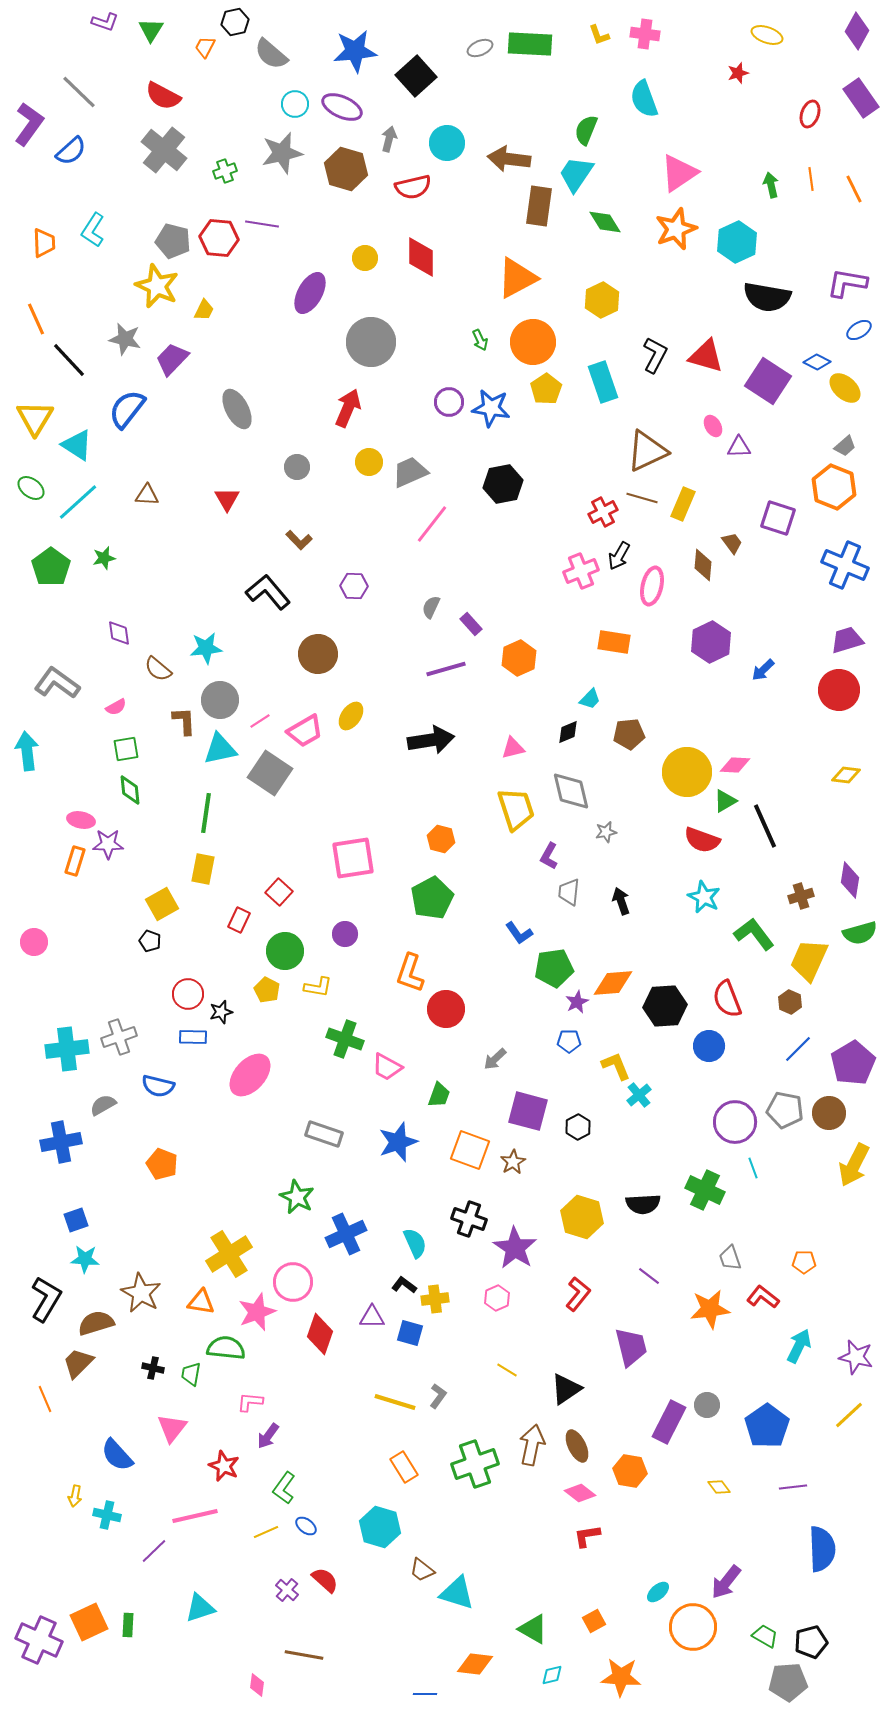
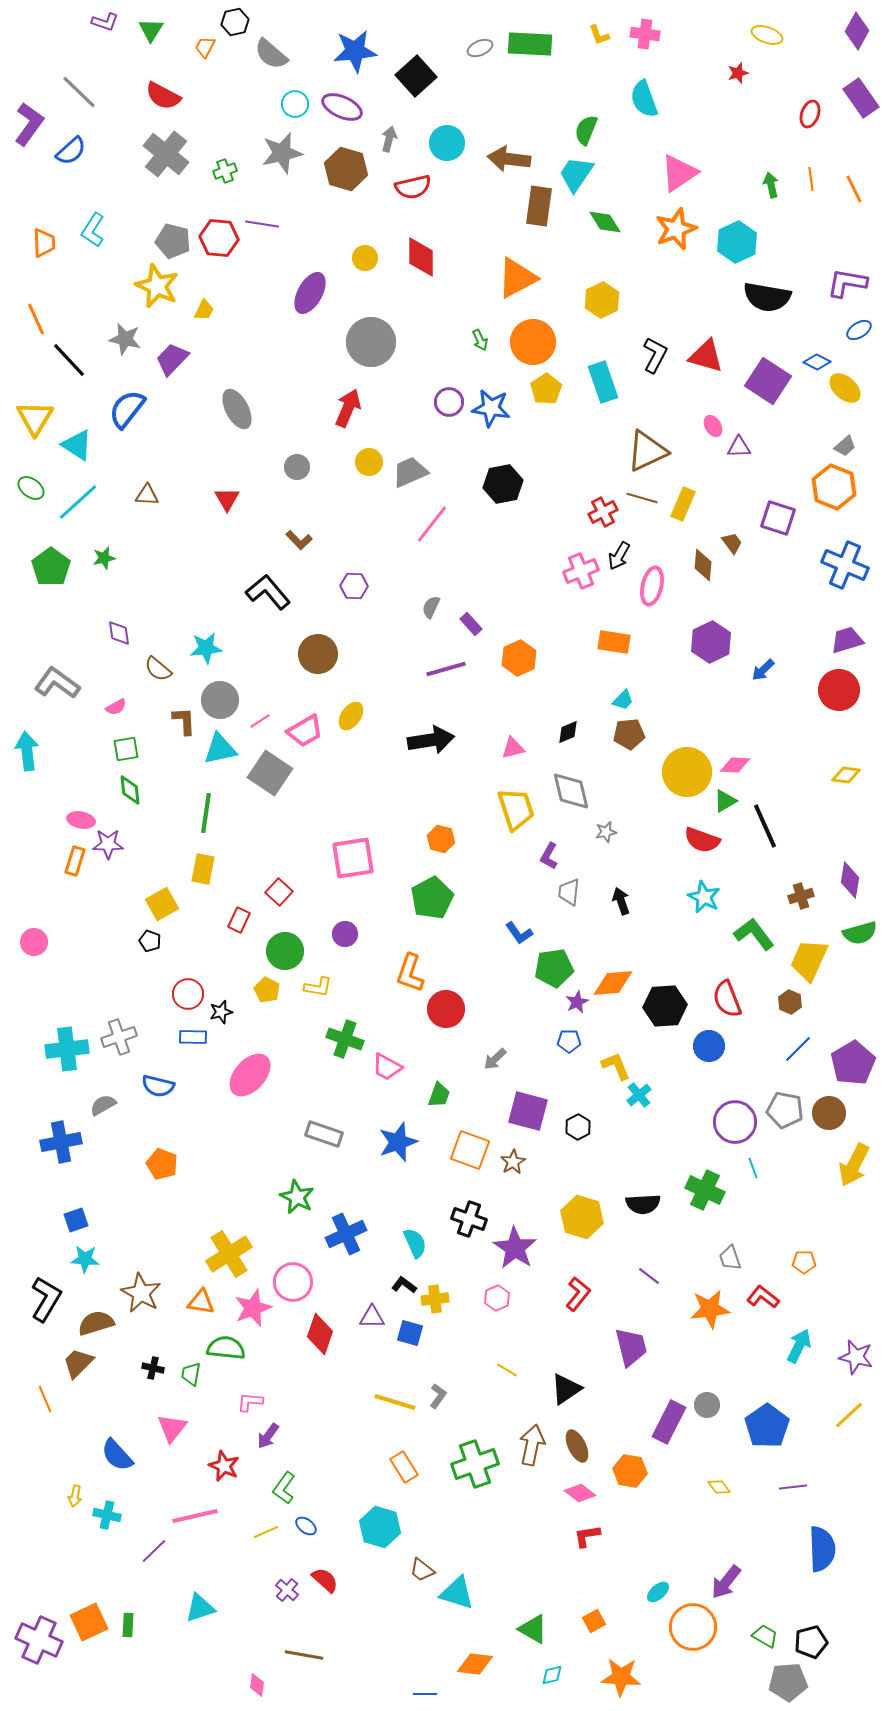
gray cross at (164, 150): moved 2 px right, 4 px down
cyan trapezoid at (590, 699): moved 33 px right, 1 px down
pink star at (257, 1312): moved 4 px left, 4 px up
